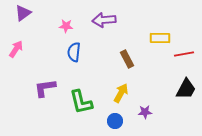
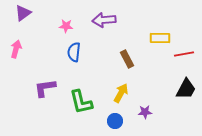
pink arrow: rotated 18 degrees counterclockwise
